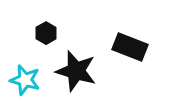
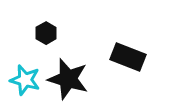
black rectangle: moved 2 px left, 10 px down
black star: moved 8 px left, 8 px down
